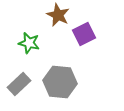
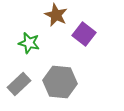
brown star: moved 2 px left
purple square: rotated 25 degrees counterclockwise
